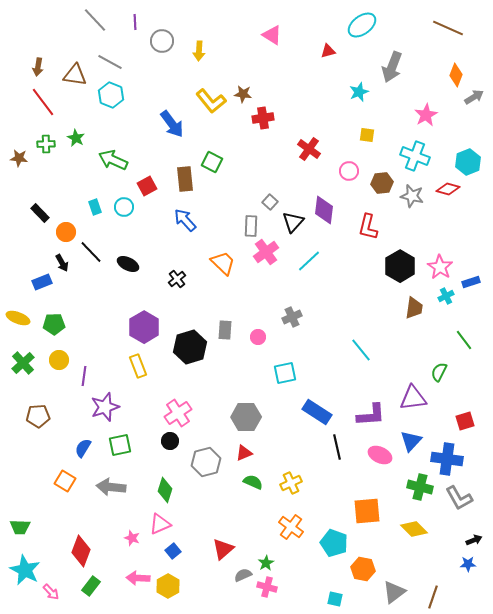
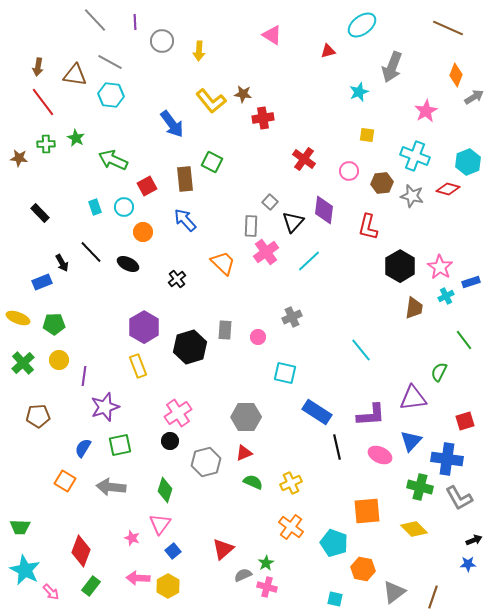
cyan hexagon at (111, 95): rotated 15 degrees counterclockwise
pink star at (426, 115): moved 4 px up
red cross at (309, 149): moved 5 px left, 10 px down
orange circle at (66, 232): moved 77 px right
cyan square at (285, 373): rotated 25 degrees clockwise
pink triangle at (160, 524): rotated 30 degrees counterclockwise
